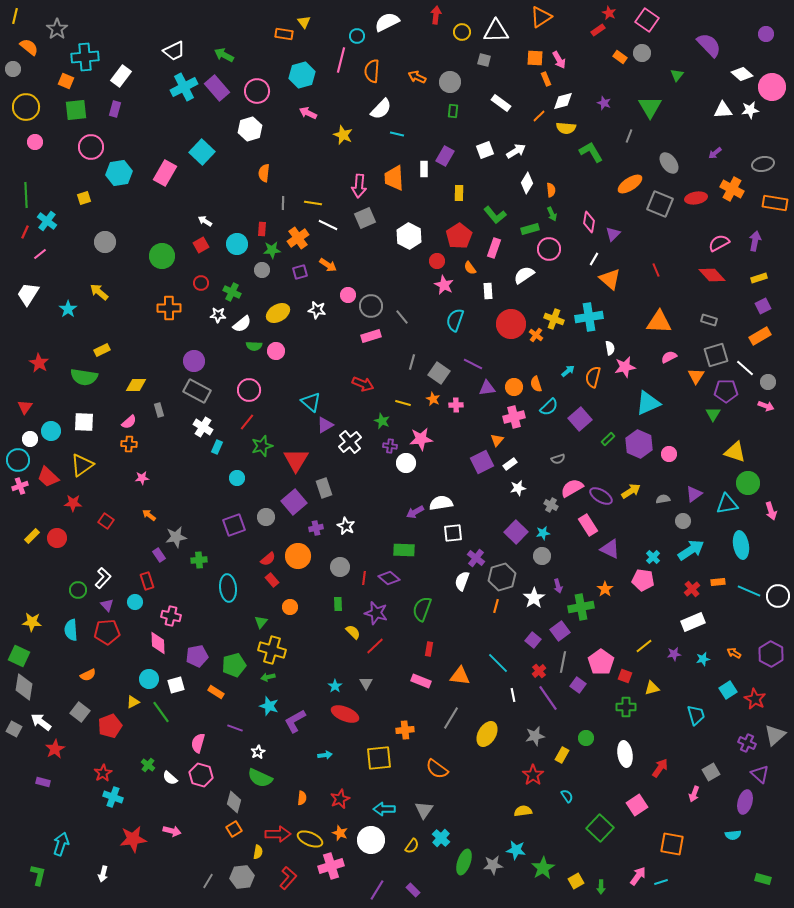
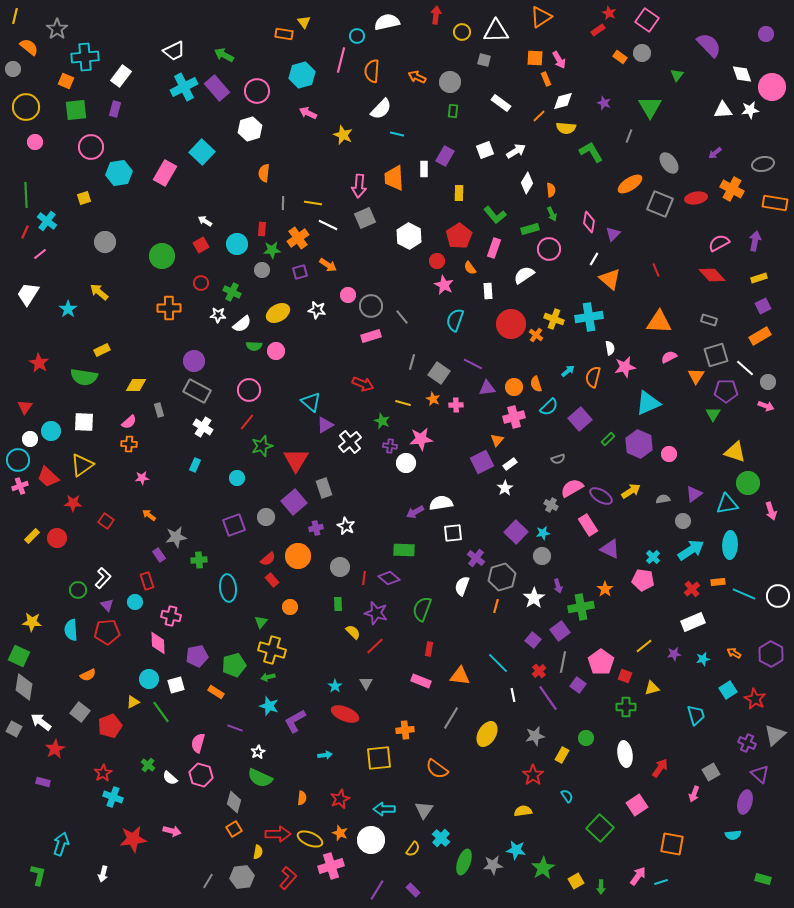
white semicircle at (387, 22): rotated 15 degrees clockwise
white diamond at (742, 74): rotated 30 degrees clockwise
cyan rectangle at (217, 447): moved 22 px left, 18 px down
white star at (518, 488): moved 13 px left; rotated 21 degrees counterclockwise
cyan ellipse at (741, 545): moved 11 px left; rotated 12 degrees clockwise
white semicircle at (462, 581): moved 5 px down
cyan line at (749, 591): moved 5 px left, 3 px down
yellow semicircle at (412, 846): moved 1 px right, 3 px down
